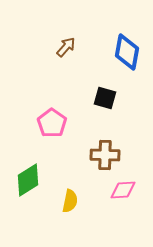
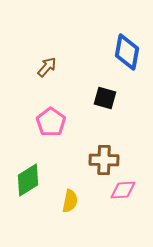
brown arrow: moved 19 px left, 20 px down
pink pentagon: moved 1 px left, 1 px up
brown cross: moved 1 px left, 5 px down
